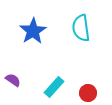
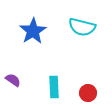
cyan semicircle: moved 1 px right, 1 px up; rotated 68 degrees counterclockwise
cyan rectangle: rotated 45 degrees counterclockwise
